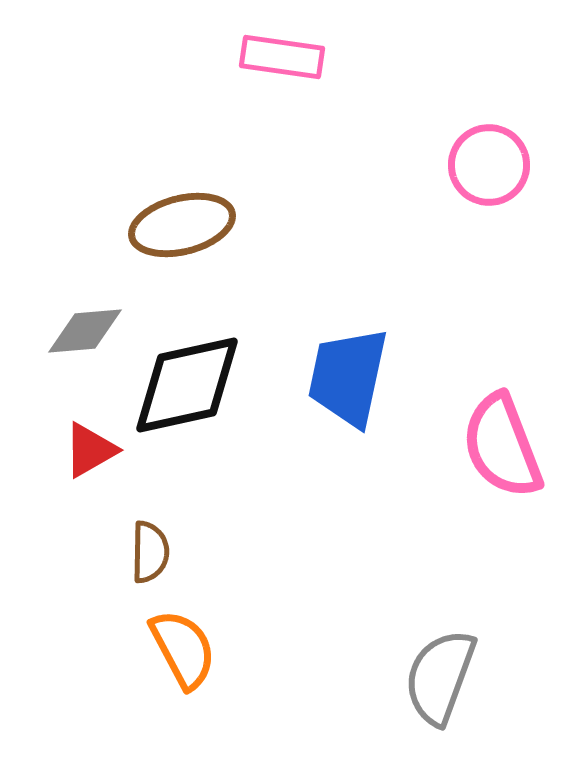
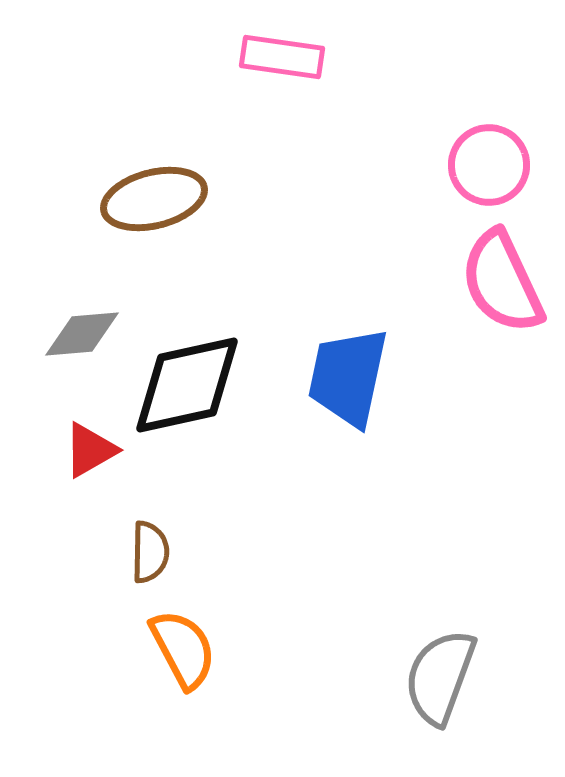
brown ellipse: moved 28 px left, 26 px up
gray diamond: moved 3 px left, 3 px down
pink semicircle: moved 164 px up; rotated 4 degrees counterclockwise
